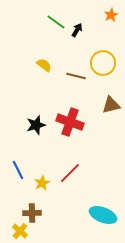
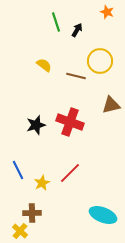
orange star: moved 4 px left, 3 px up; rotated 24 degrees counterclockwise
green line: rotated 36 degrees clockwise
yellow circle: moved 3 px left, 2 px up
